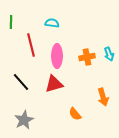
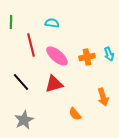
pink ellipse: rotated 50 degrees counterclockwise
